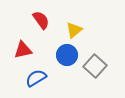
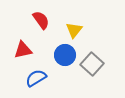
yellow triangle: rotated 12 degrees counterclockwise
blue circle: moved 2 px left
gray square: moved 3 px left, 2 px up
